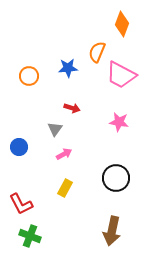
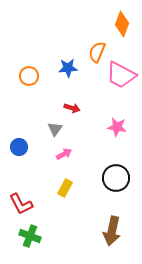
pink star: moved 2 px left, 5 px down
